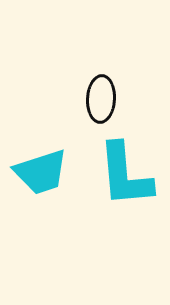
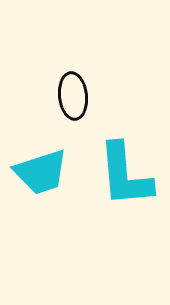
black ellipse: moved 28 px left, 3 px up; rotated 9 degrees counterclockwise
